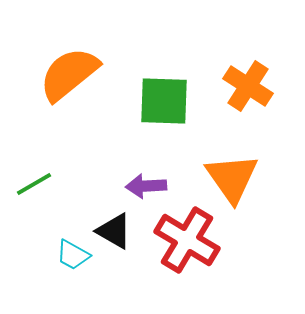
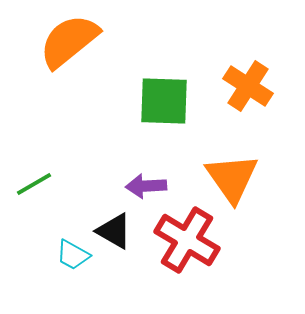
orange semicircle: moved 33 px up
